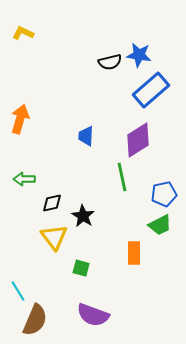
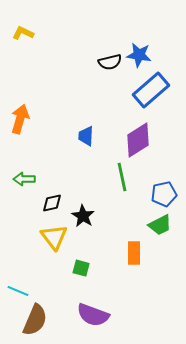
cyan line: rotated 35 degrees counterclockwise
